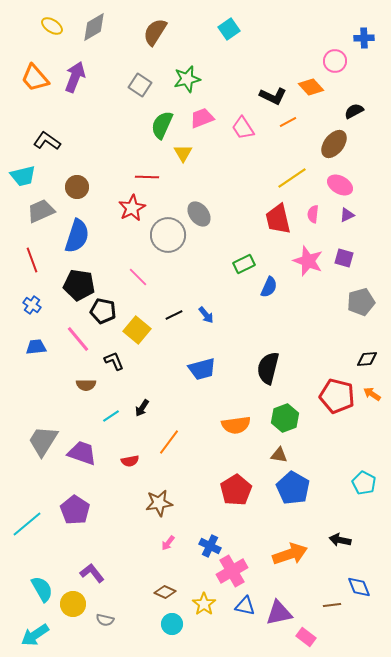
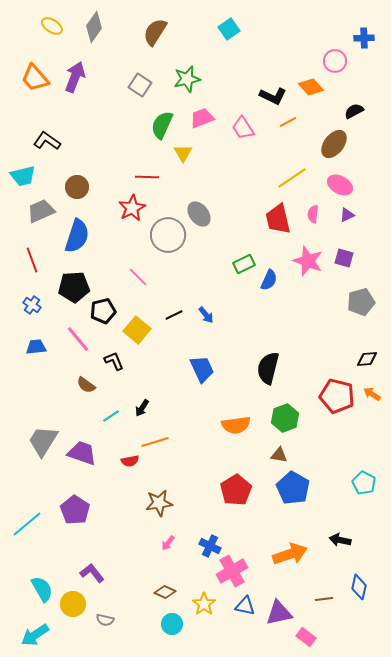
gray diamond at (94, 27): rotated 24 degrees counterclockwise
black pentagon at (79, 285): moved 5 px left, 2 px down; rotated 12 degrees counterclockwise
blue semicircle at (269, 287): moved 7 px up
black pentagon at (103, 311): rotated 25 degrees counterclockwise
blue trapezoid at (202, 369): rotated 100 degrees counterclockwise
brown semicircle at (86, 385): rotated 36 degrees clockwise
orange line at (169, 442): moved 14 px left; rotated 36 degrees clockwise
blue diamond at (359, 587): rotated 35 degrees clockwise
brown line at (332, 605): moved 8 px left, 6 px up
